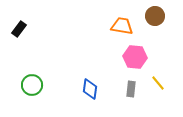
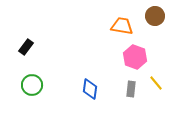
black rectangle: moved 7 px right, 18 px down
pink hexagon: rotated 15 degrees clockwise
yellow line: moved 2 px left
